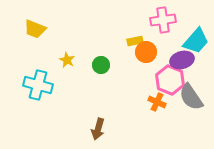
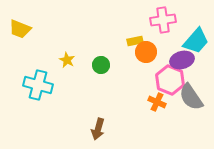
yellow trapezoid: moved 15 px left
